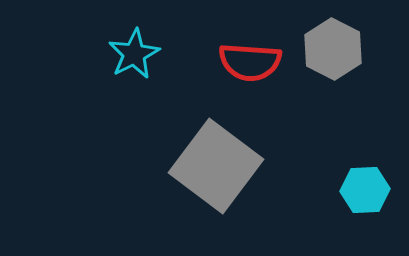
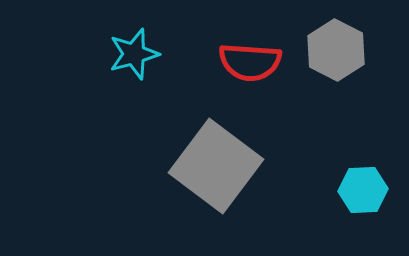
gray hexagon: moved 3 px right, 1 px down
cyan star: rotated 12 degrees clockwise
cyan hexagon: moved 2 px left
